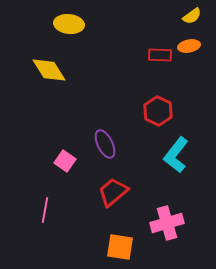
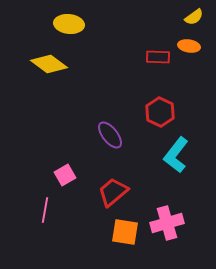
yellow semicircle: moved 2 px right, 1 px down
orange ellipse: rotated 20 degrees clockwise
red rectangle: moved 2 px left, 2 px down
yellow diamond: moved 6 px up; rotated 21 degrees counterclockwise
red hexagon: moved 2 px right, 1 px down
purple ellipse: moved 5 px right, 9 px up; rotated 12 degrees counterclockwise
pink square: moved 14 px down; rotated 25 degrees clockwise
orange square: moved 5 px right, 15 px up
